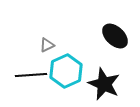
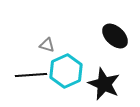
gray triangle: rotated 42 degrees clockwise
